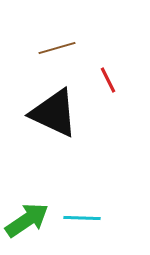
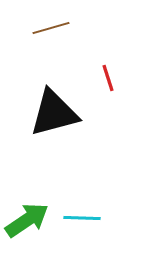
brown line: moved 6 px left, 20 px up
red line: moved 2 px up; rotated 8 degrees clockwise
black triangle: rotated 40 degrees counterclockwise
